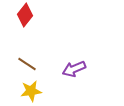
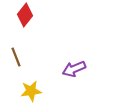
brown line: moved 11 px left, 7 px up; rotated 36 degrees clockwise
